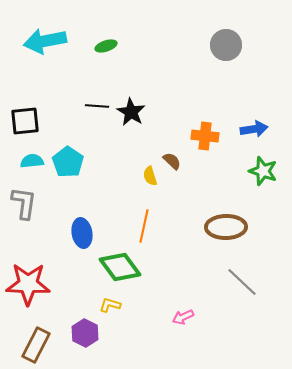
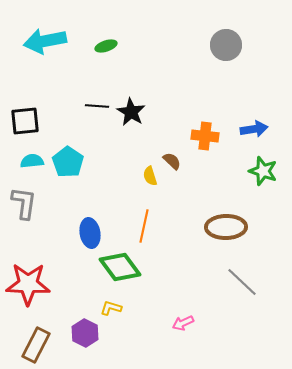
blue ellipse: moved 8 px right
yellow L-shape: moved 1 px right, 3 px down
pink arrow: moved 6 px down
